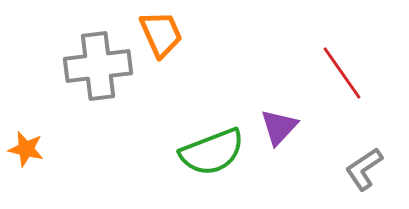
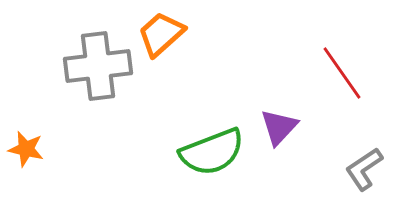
orange trapezoid: rotated 108 degrees counterclockwise
